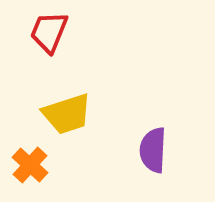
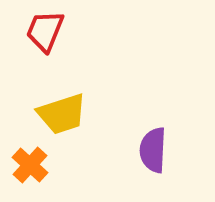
red trapezoid: moved 4 px left, 1 px up
yellow trapezoid: moved 5 px left
